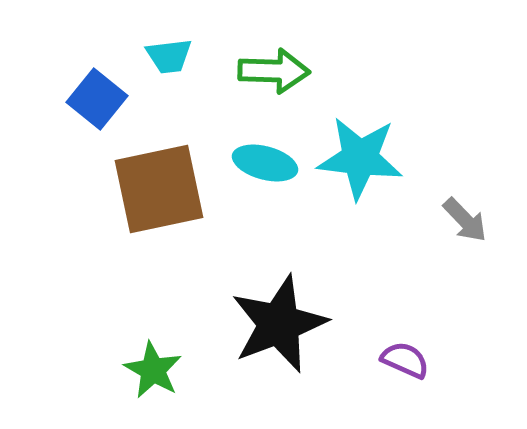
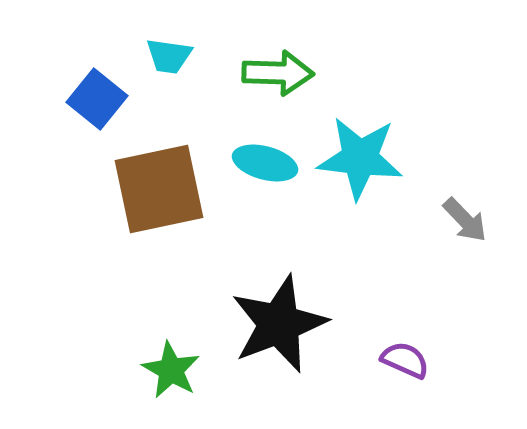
cyan trapezoid: rotated 15 degrees clockwise
green arrow: moved 4 px right, 2 px down
green star: moved 18 px right
